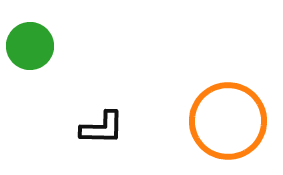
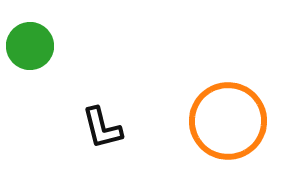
black L-shape: rotated 75 degrees clockwise
